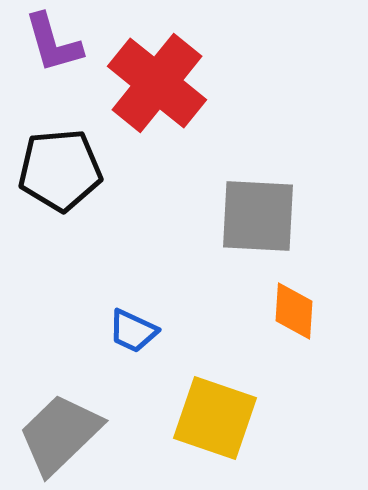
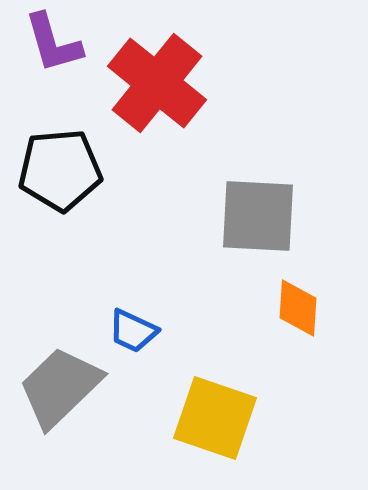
orange diamond: moved 4 px right, 3 px up
gray trapezoid: moved 47 px up
